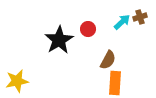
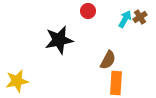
brown cross: rotated 16 degrees counterclockwise
cyan arrow: moved 3 px right, 3 px up; rotated 18 degrees counterclockwise
red circle: moved 18 px up
black star: rotated 20 degrees clockwise
orange rectangle: moved 1 px right
